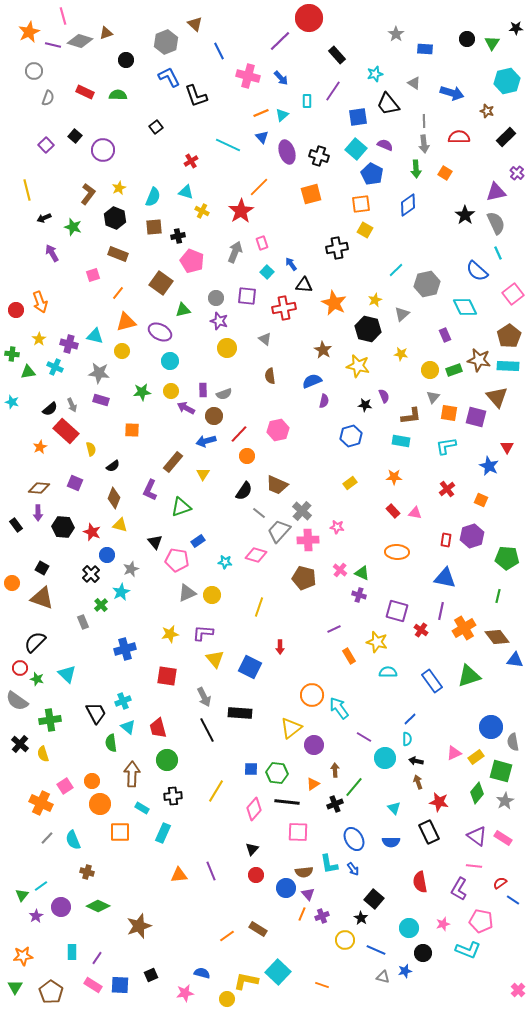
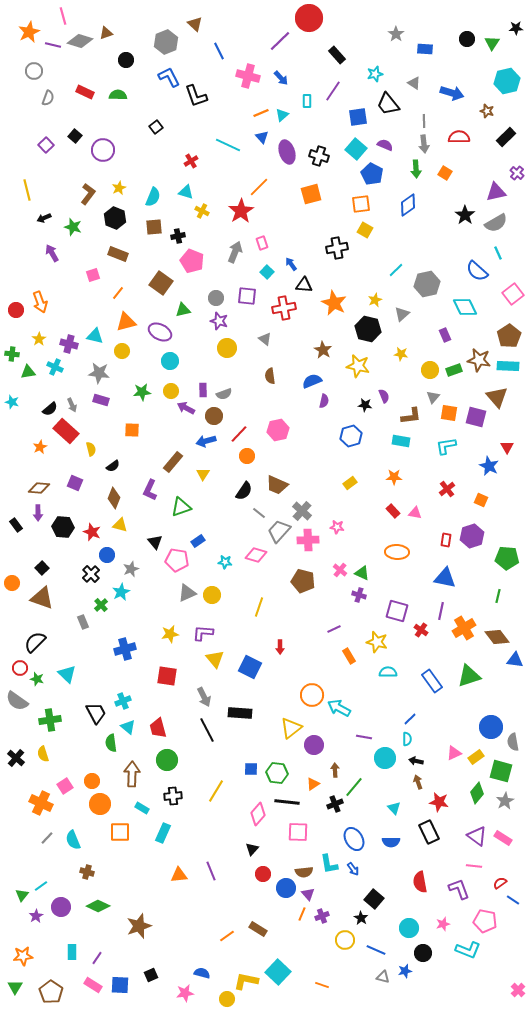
gray semicircle at (496, 223): rotated 85 degrees clockwise
black square at (42, 568): rotated 16 degrees clockwise
brown pentagon at (304, 578): moved 1 px left, 3 px down
cyan arrow at (339, 708): rotated 25 degrees counterclockwise
purple line at (364, 737): rotated 21 degrees counterclockwise
black cross at (20, 744): moved 4 px left, 14 px down
pink diamond at (254, 809): moved 4 px right, 5 px down
red circle at (256, 875): moved 7 px right, 1 px up
purple L-shape at (459, 889): rotated 130 degrees clockwise
pink pentagon at (481, 921): moved 4 px right
